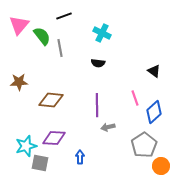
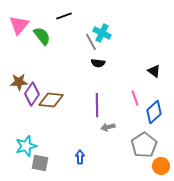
gray line: moved 31 px right, 6 px up; rotated 18 degrees counterclockwise
purple diamond: moved 22 px left, 44 px up; rotated 60 degrees counterclockwise
